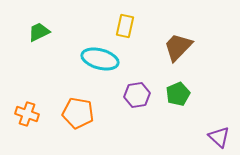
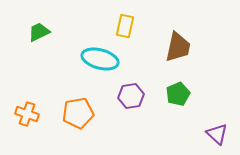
brown trapezoid: rotated 148 degrees clockwise
purple hexagon: moved 6 px left, 1 px down
orange pentagon: rotated 20 degrees counterclockwise
purple triangle: moved 2 px left, 3 px up
